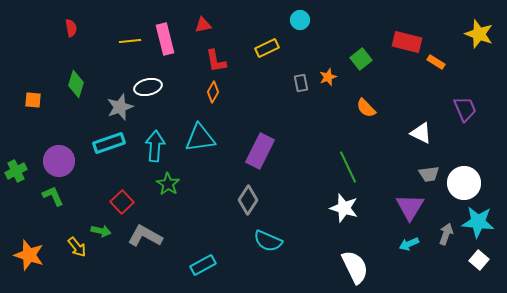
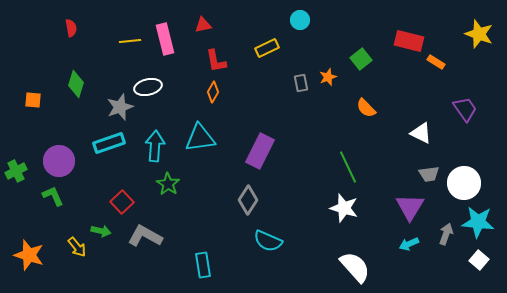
red rectangle at (407, 42): moved 2 px right, 1 px up
purple trapezoid at (465, 109): rotated 12 degrees counterclockwise
cyan rectangle at (203, 265): rotated 70 degrees counterclockwise
white semicircle at (355, 267): rotated 16 degrees counterclockwise
